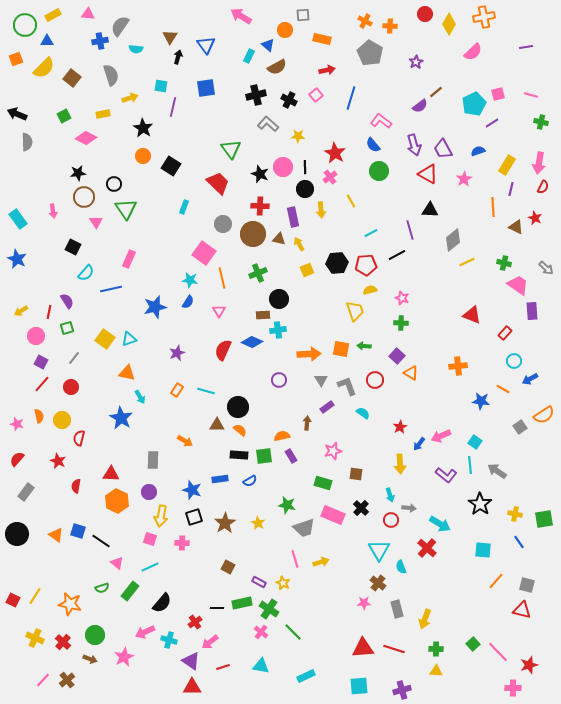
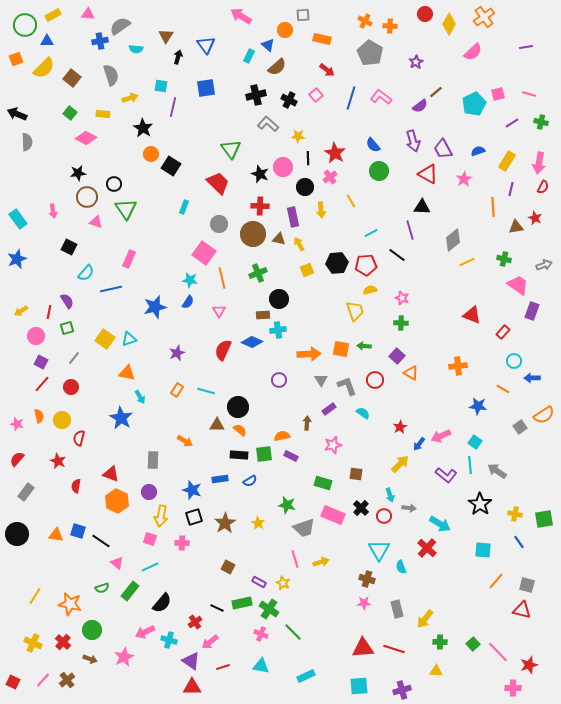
orange cross at (484, 17): rotated 25 degrees counterclockwise
gray semicircle at (120, 26): rotated 20 degrees clockwise
brown triangle at (170, 37): moved 4 px left, 1 px up
brown semicircle at (277, 67): rotated 12 degrees counterclockwise
red arrow at (327, 70): rotated 49 degrees clockwise
pink line at (531, 95): moved 2 px left, 1 px up
yellow rectangle at (103, 114): rotated 16 degrees clockwise
green square at (64, 116): moved 6 px right, 3 px up; rotated 24 degrees counterclockwise
pink L-shape at (381, 121): moved 24 px up
purple line at (492, 123): moved 20 px right
purple arrow at (414, 145): moved 1 px left, 4 px up
orange circle at (143, 156): moved 8 px right, 2 px up
yellow rectangle at (507, 165): moved 4 px up
black line at (305, 167): moved 3 px right, 9 px up
black circle at (305, 189): moved 2 px up
brown circle at (84, 197): moved 3 px right
black triangle at (430, 210): moved 8 px left, 3 px up
pink triangle at (96, 222): rotated 40 degrees counterclockwise
gray circle at (223, 224): moved 4 px left
brown triangle at (516, 227): rotated 35 degrees counterclockwise
black square at (73, 247): moved 4 px left
black line at (397, 255): rotated 66 degrees clockwise
blue star at (17, 259): rotated 24 degrees clockwise
green cross at (504, 263): moved 4 px up
gray arrow at (546, 268): moved 2 px left, 3 px up; rotated 63 degrees counterclockwise
purple rectangle at (532, 311): rotated 24 degrees clockwise
red rectangle at (505, 333): moved 2 px left, 1 px up
blue arrow at (530, 379): moved 2 px right, 1 px up; rotated 28 degrees clockwise
blue star at (481, 401): moved 3 px left, 5 px down
purple rectangle at (327, 407): moved 2 px right, 2 px down
pink star at (333, 451): moved 6 px up
green square at (264, 456): moved 2 px up
purple rectangle at (291, 456): rotated 32 degrees counterclockwise
yellow arrow at (400, 464): rotated 132 degrees counterclockwise
red triangle at (111, 474): rotated 18 degrees clockwise
red circle at (391, 520): moved 7 px left, 4 px up
orange triangle at (56, 535): rotated 28 degrees counterclockwise
brown cross at (378, 583): moved 11 px left, 4 px up; rotated 21 degrees counterclockwise
red square at (13, 600): moved 82 px down
black line at (217, 608): rotated 24 degrees clockwise
yellow arrow at (425, 619): rotated 18 degrees clockwise
pink cross at (261, 632): moved 2 px down; rotated 16 degrees counterclockwise
green circle at (95, 635): moved 3 px left, 5 px up
yellow cross at (35, 638): moved 2 px left, 5 px down
green cross at (436, 649): moved 4 px right, 7 px up
